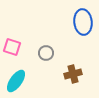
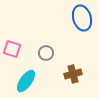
blue ellipse: moved 1 px left, 4 px up; rotated 10 degrees counterclockwise
pink square: moved 2 px down
cyan ellipse: moved 10 px right
